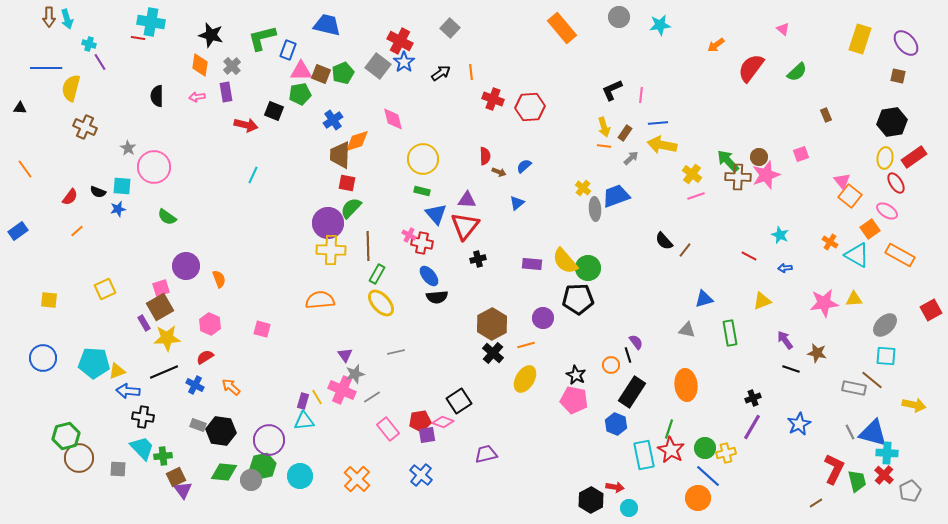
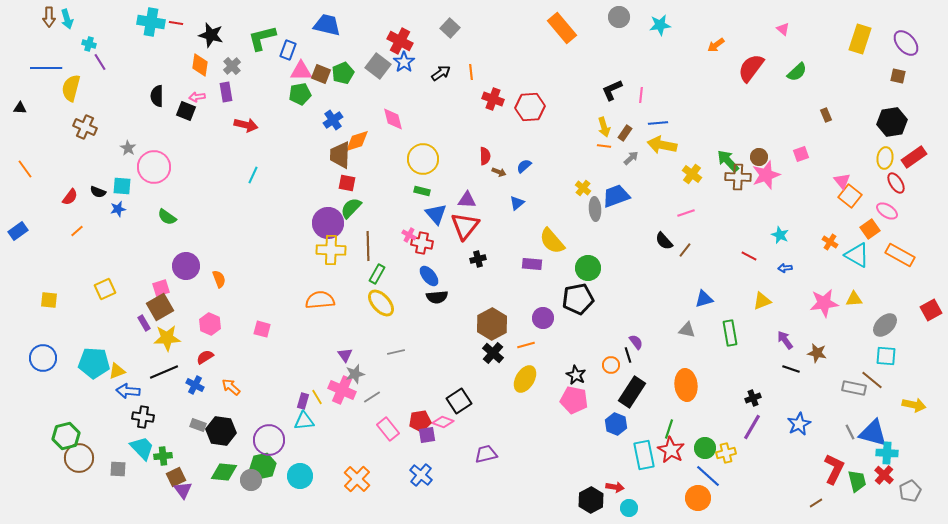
red line at (138, 38): moved 38 px right, 15 px up
black square at (274, 111): moved 88 px left
pink line at (696, 196): moved 10 px left, 17 px down
yellow semicircle at (565, 261): moved 13 px left, 20 px up
black pentagon at (578, 299): rotated 8 degrees counterclockwise
